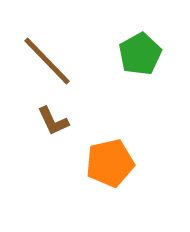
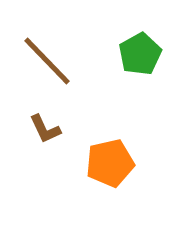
brown L-shape: moved 8 px left, 8 px down
